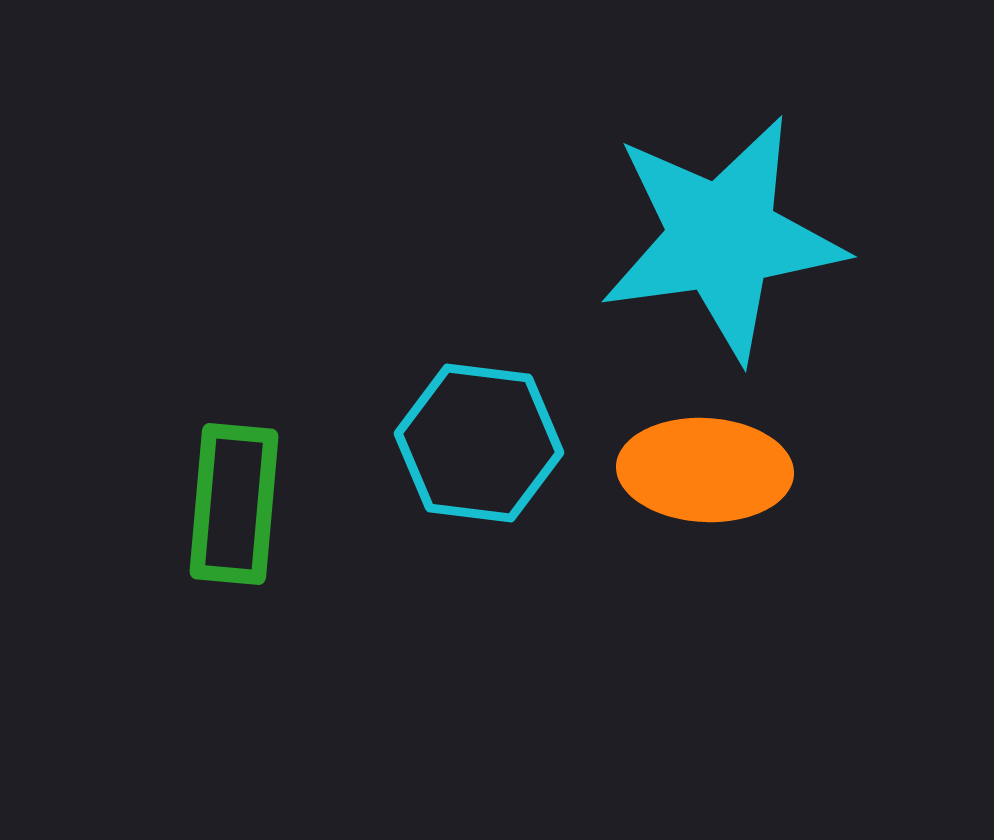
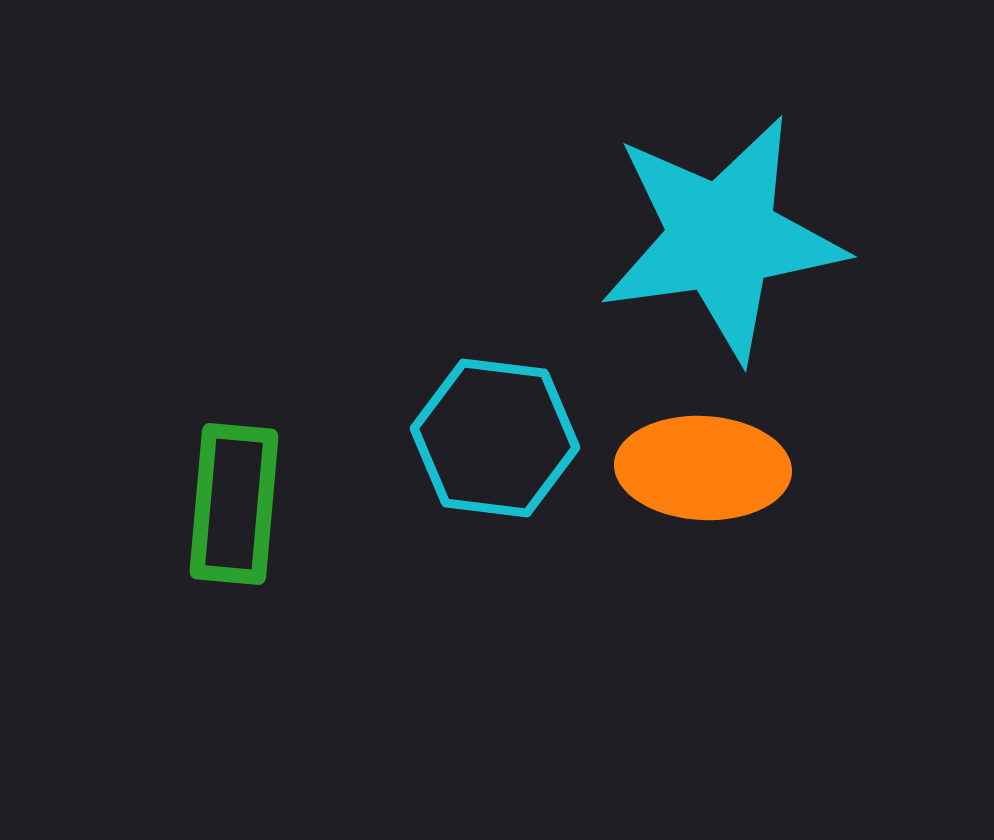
cyan hexagon: moved 16 px right, 5 px up
orange ellipse: moved 2 px left, 2 px up
